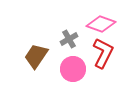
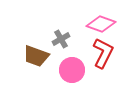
gray cross: moved 8 px left
brown trapezoid: rotated 104 degrees counterclockwise
pink circle: moved 1 px left, 1 px down
